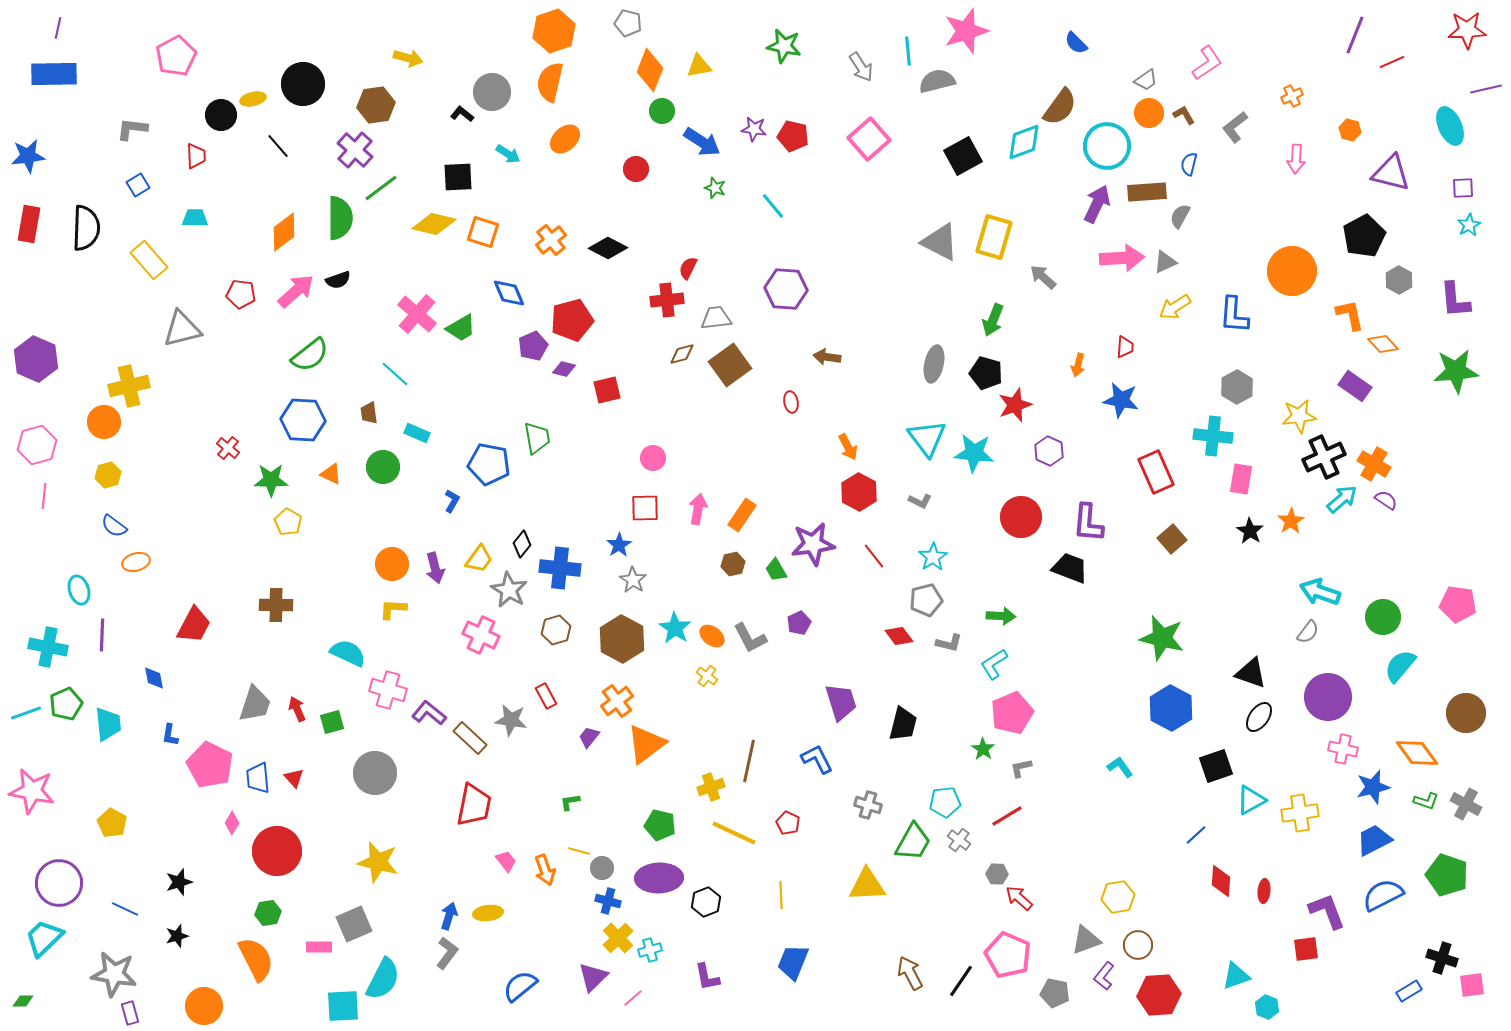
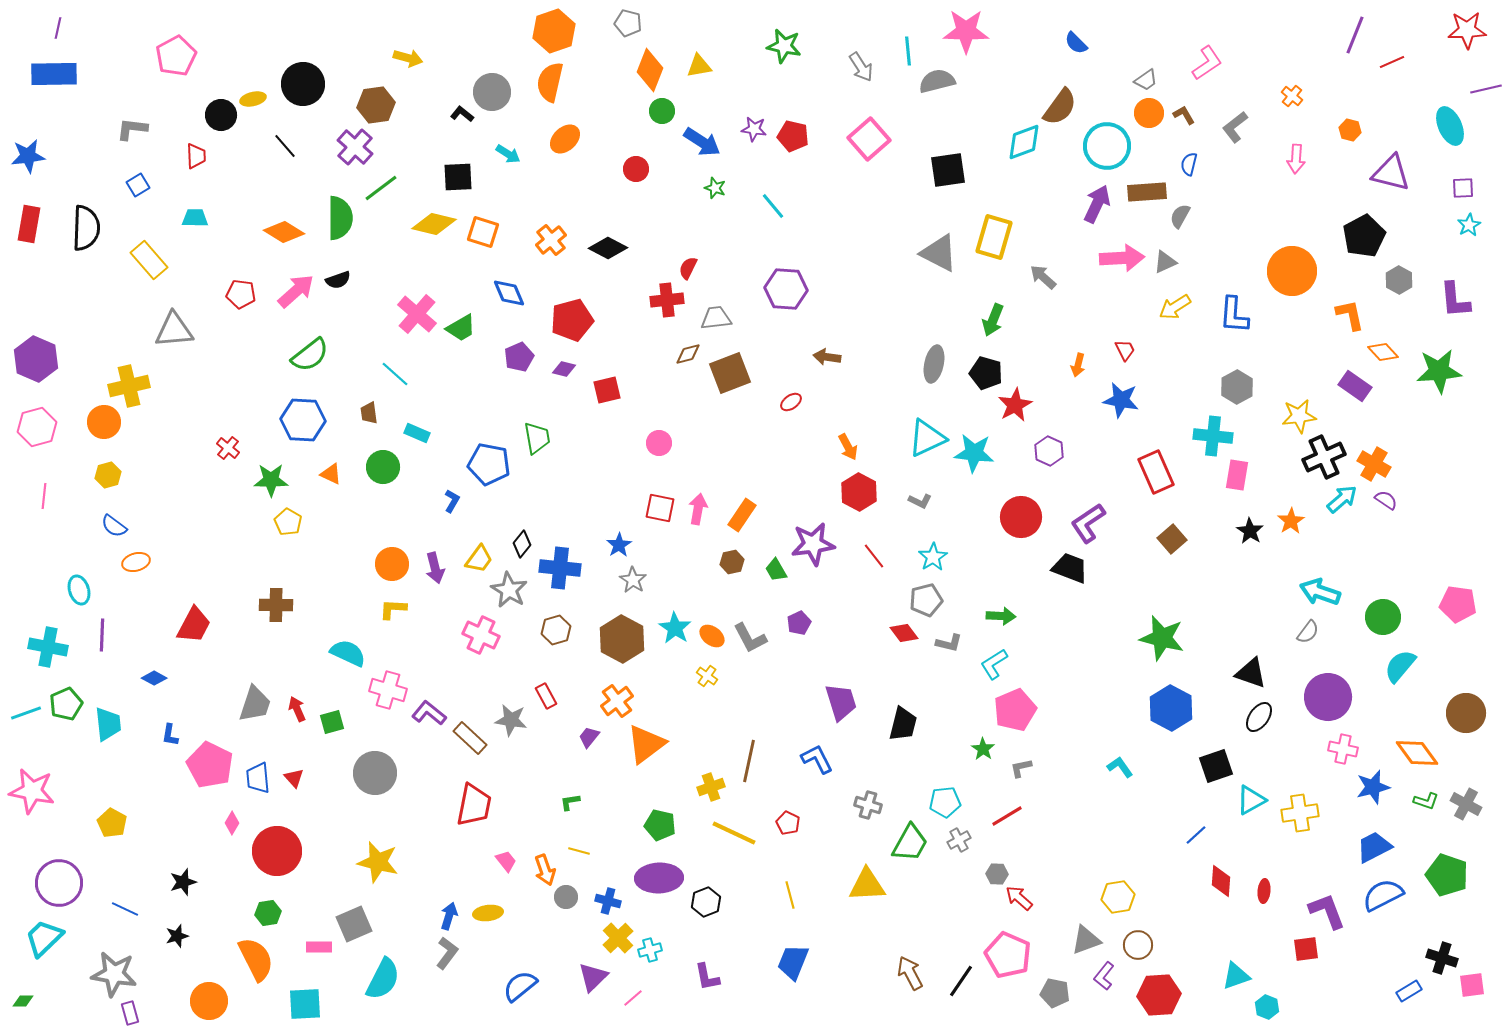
pink star at (966, 31): rotated 18 degrees clockwise
orange cross at (1292, 96): rotated 25 degrees counterclockwise
black line at (278, 146): moved 7 px right
purple cross at (355, 150): moved 3 px up
black square at (963, 156): moved 15 px left, 14 px down; rotated 21 degrees clockwise
orange diamond at (284, 232): rotated 69 degrees clockwise
gray triangle at (940, 242): moved 1 px left, 11 px down
gray triangle at (182, 329): moved 8 px left, 1 px down; rotated 9 degrees clockwise
orange diamond at (1383, 344): moved 8 px down
purple pentagon at (533, 346): moved 14 px left, 11 px down
red trapezoid at (1125, 347): moved 3 px down; rotated 30 degrees counterclockwise
brown diamond at (682, 354): moved 6 px right
brown square at (730, 365): moved 8 px down; rotated 15 degrees clockwise
green star at (1456, 371): moved 17 px left
red ellipse at (791, 402): rotated 65 degrees clockwise
red star at (1015, 405): rotated 8 degrees counterclockwise
cyan triangle at (927, 438): rotated 42 degrees clockwise
pink hexagon at (37, 445): moved 18 px up
pink circle at (653, 458): moved 6 px right, 15 px up
pink rectangle at (1241, 479): moved 4 px left, 4 px up
red square at (645, 508): moved 15 px right; rotated 12 degrees clockwise
purple L-shape at (1088, 523): rotated 51 degrees clockwise
brown hexagon at (733, 564): moved 1 px left, 2 px up
red diamond at (899, 636): moved 5 px right, 3 px up
blue diamond at (154, 678): rotated 50 degrees counterclockwise
pink pentagon at (1012, 713): moved 3 px right, 3 px up
gray cross at (959, 840): rotated 25 degrees clockwise
blue trapezoid at (1374, 840): moved 7 px down
green trapezoid at (913, 842): moved 3 px left, 1 px down
gray circle at (602, 868): moved 36 px left, 29 px down
black star at (179, 882): moved 4 px right
yellow line at (781, 895): moved 9 px right; rotated 12 degrees counterclockwise
orange circle at (204, 1006): moved 5 px right, 5 px up
cyan square at (343, 1006): moved 38 px left, 2 px up
